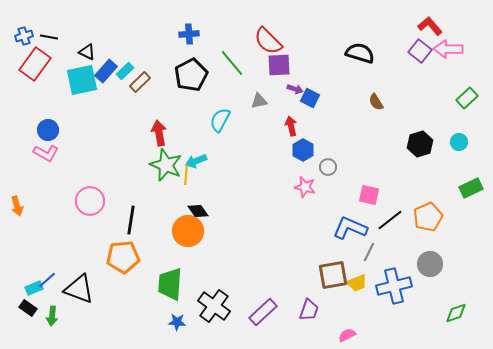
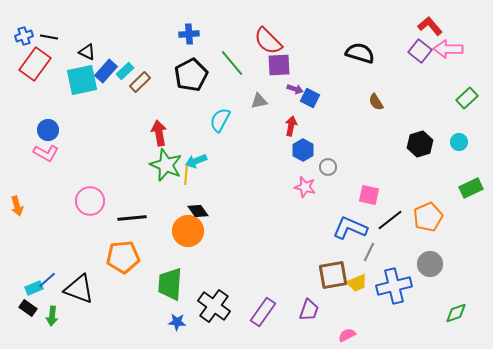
red arrow at (291, 126): rotated 24 degrees clockwise
black line at (131, 220): moved 1 px right, 2 px up; rotated 76 degrees clockwise
purple rectangle at (263, 312): rotated 12 degrees counterclockwise
